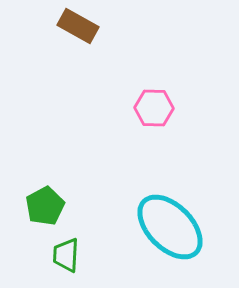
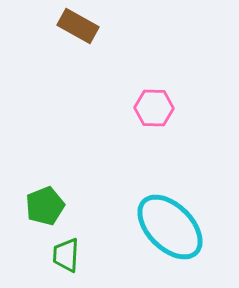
green pentagon: rotated 6 degrees clockwise
